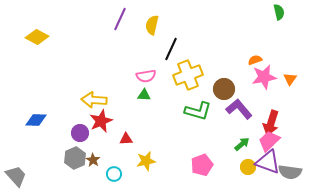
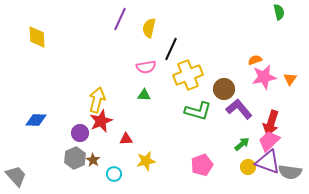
yellow semicircle: moved 3 px left, 3 px down
yellow diamond: rotated 60 degrees clockwise
pink semicircle: moved 9 px up
yellow arrow: moved 3 px right; rotated 100 degrees clockwise
